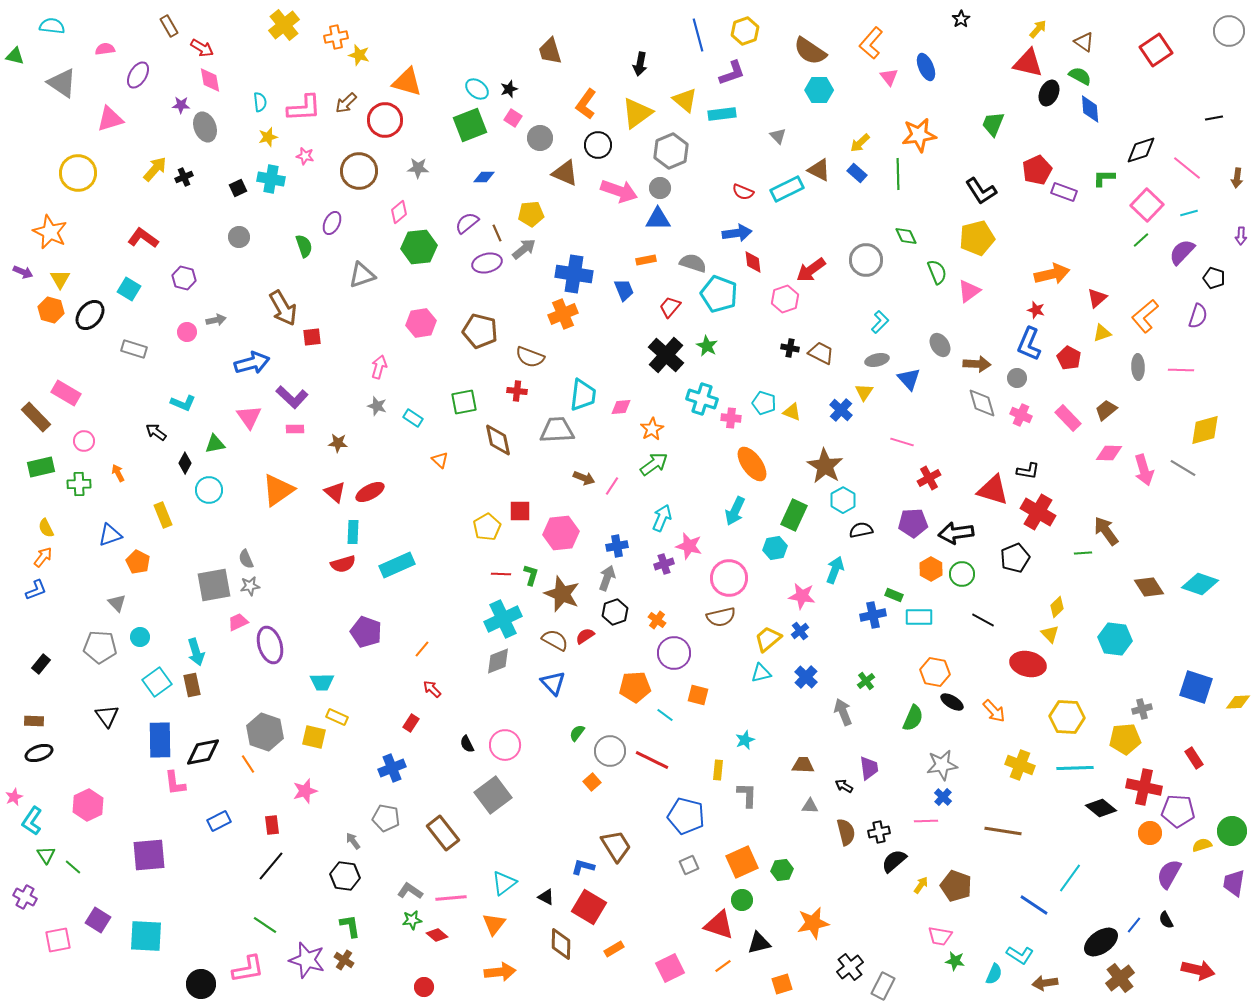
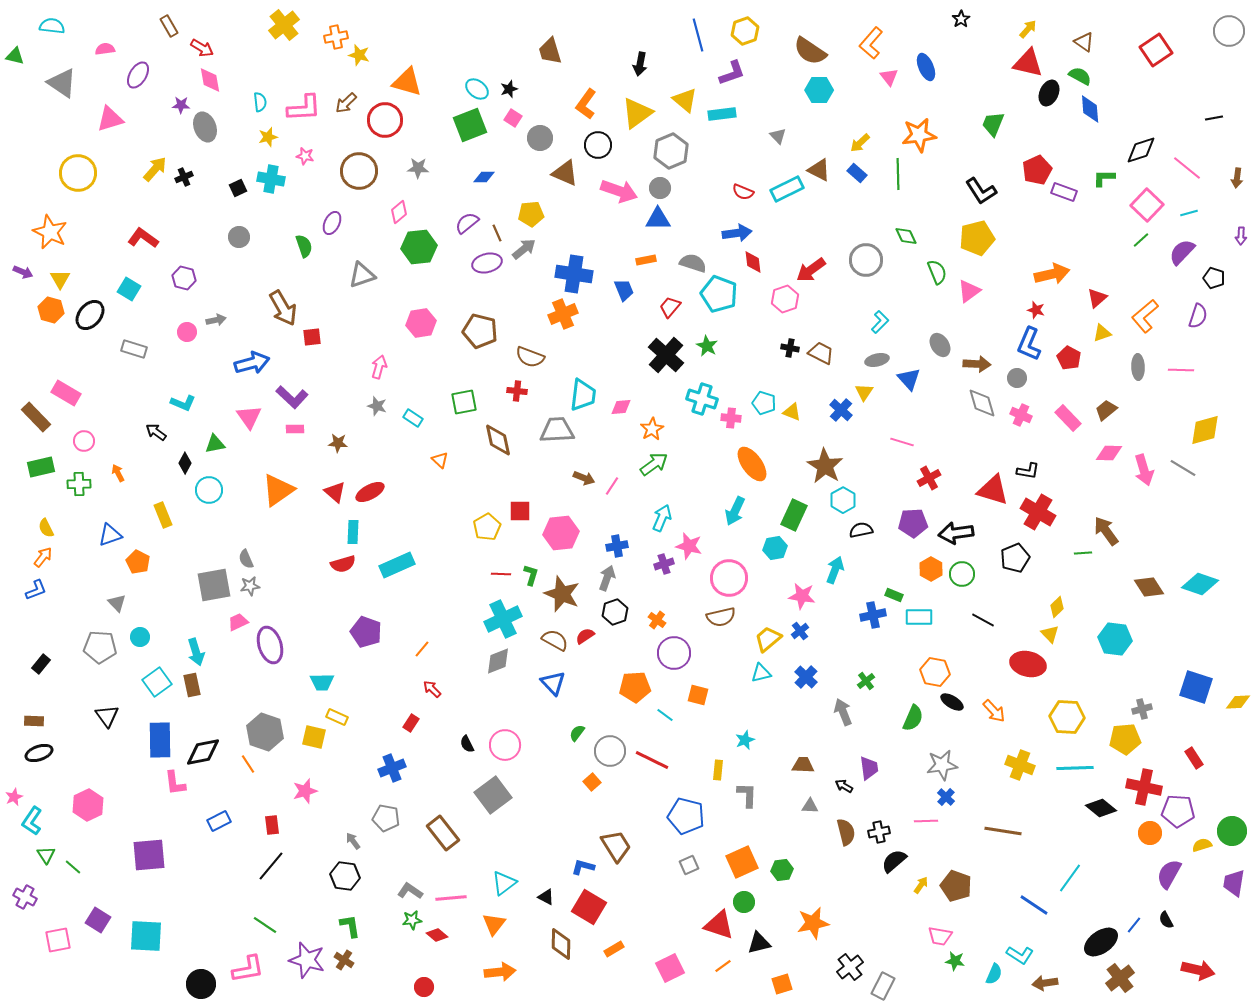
yellow arrow at (1038, 29): moved 10 px left
blue cross at (943, 797): moved 3 px right
green circle at (742, 900): moved 2 px right, 2 px down
